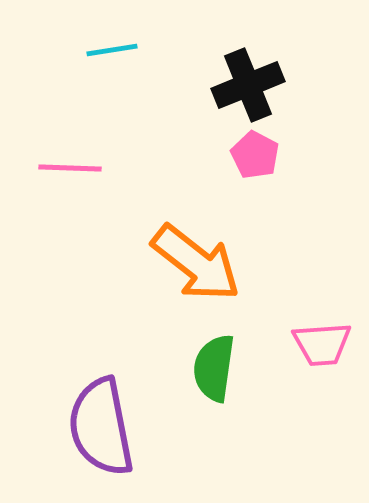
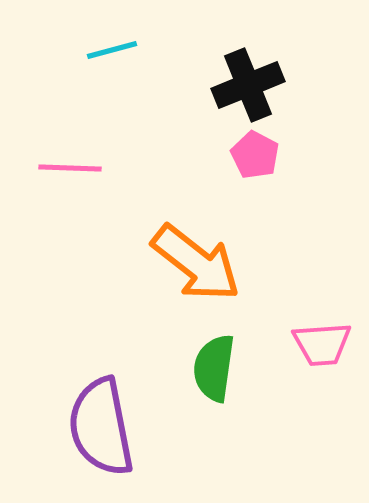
cyan line: rotated 6 degrees counterclockwise
